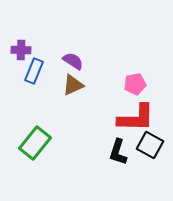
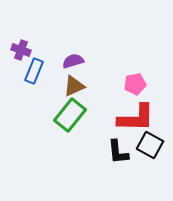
purple cross: rotated 18 degrees clockwise
purple semicircle: rotated 50 degrees counterclockwise
brown triangle: moved 1 px right, 1 px down
green rectangle: moved 35 px right, 28 px up
black L-shape: rotated 24 degrees counterclockwise
